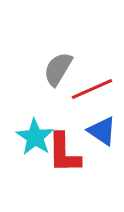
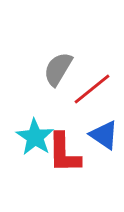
red line: rotated 15 degrees counterclockwise
blue triangle: moved 2 px right, 4 px down
